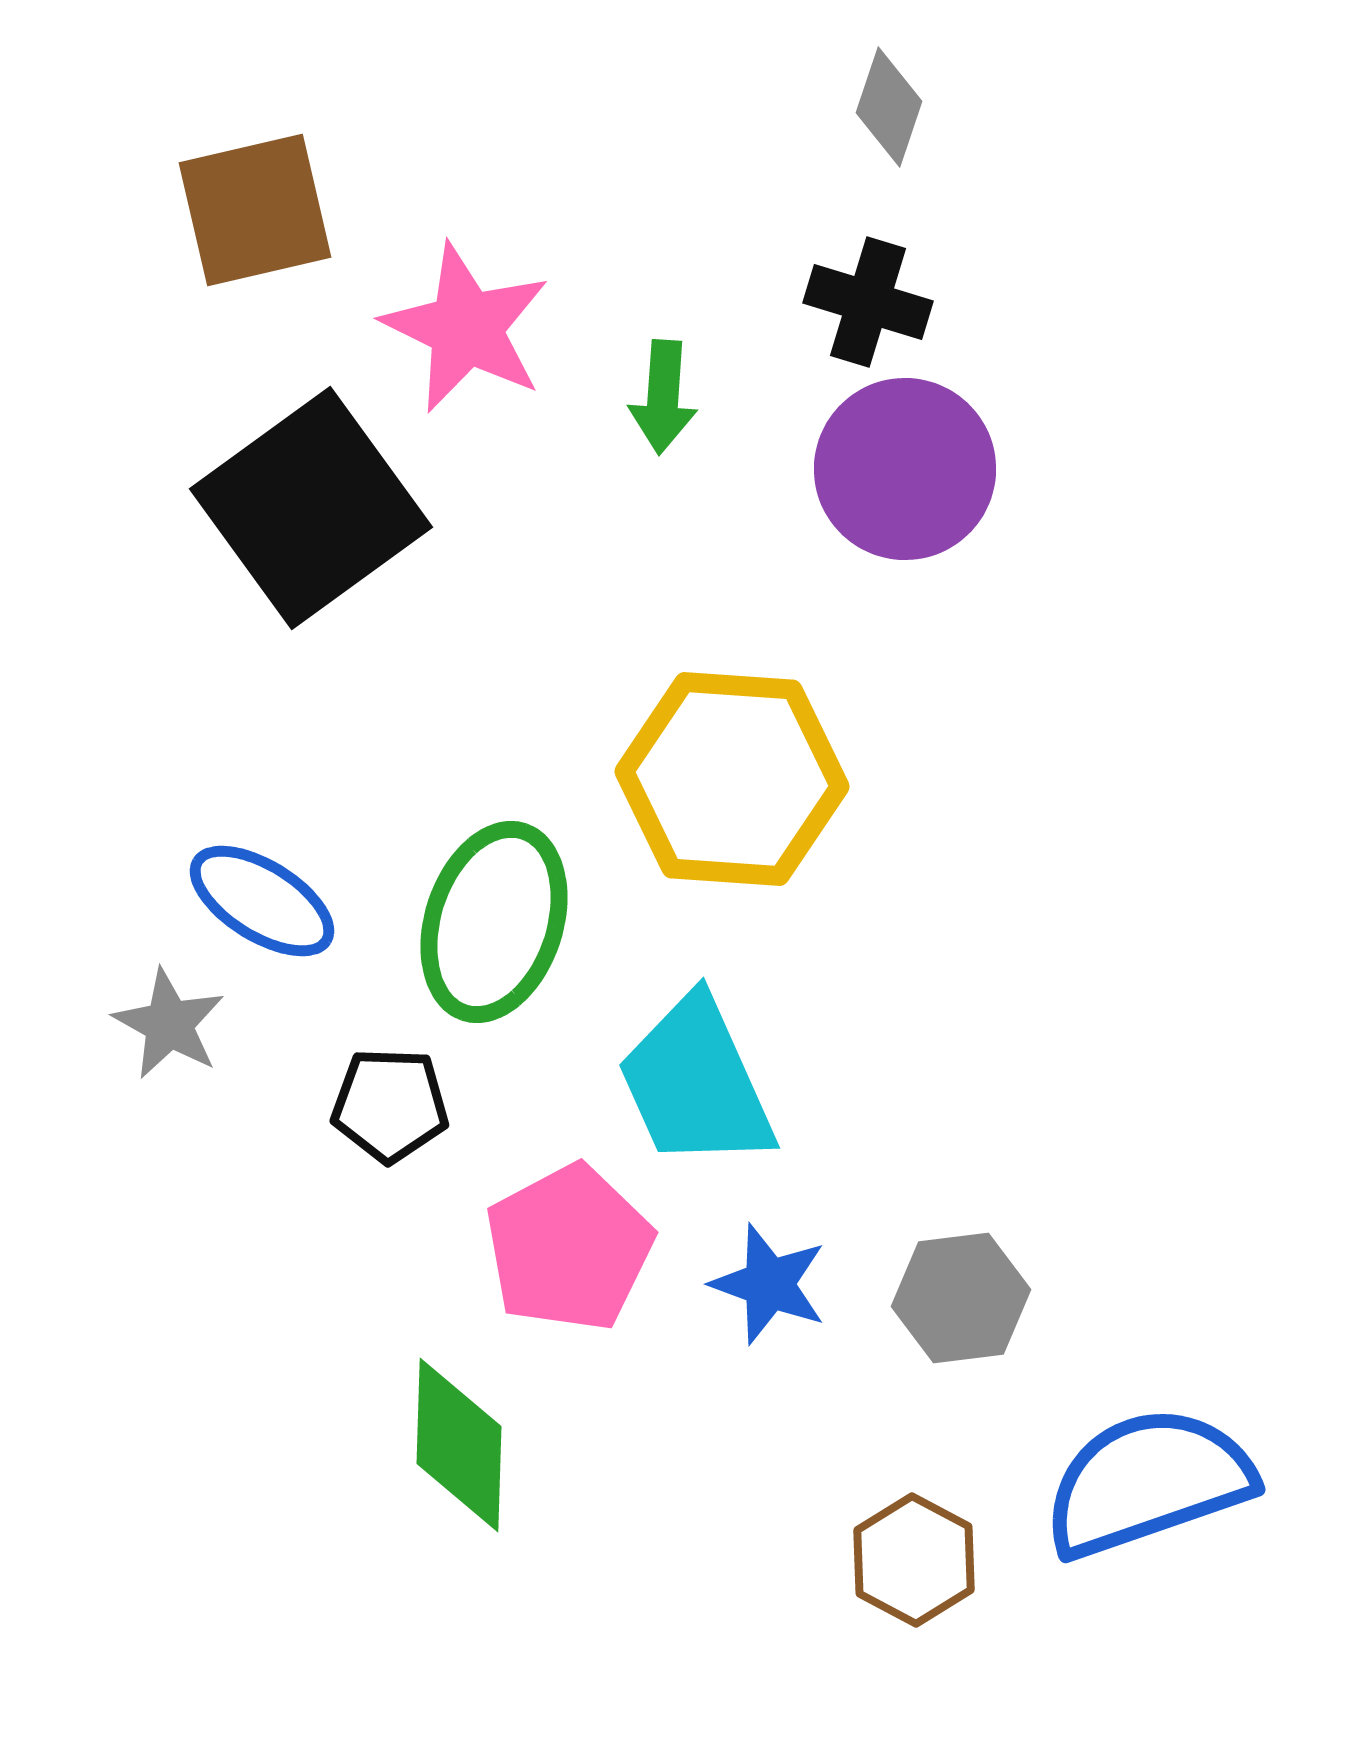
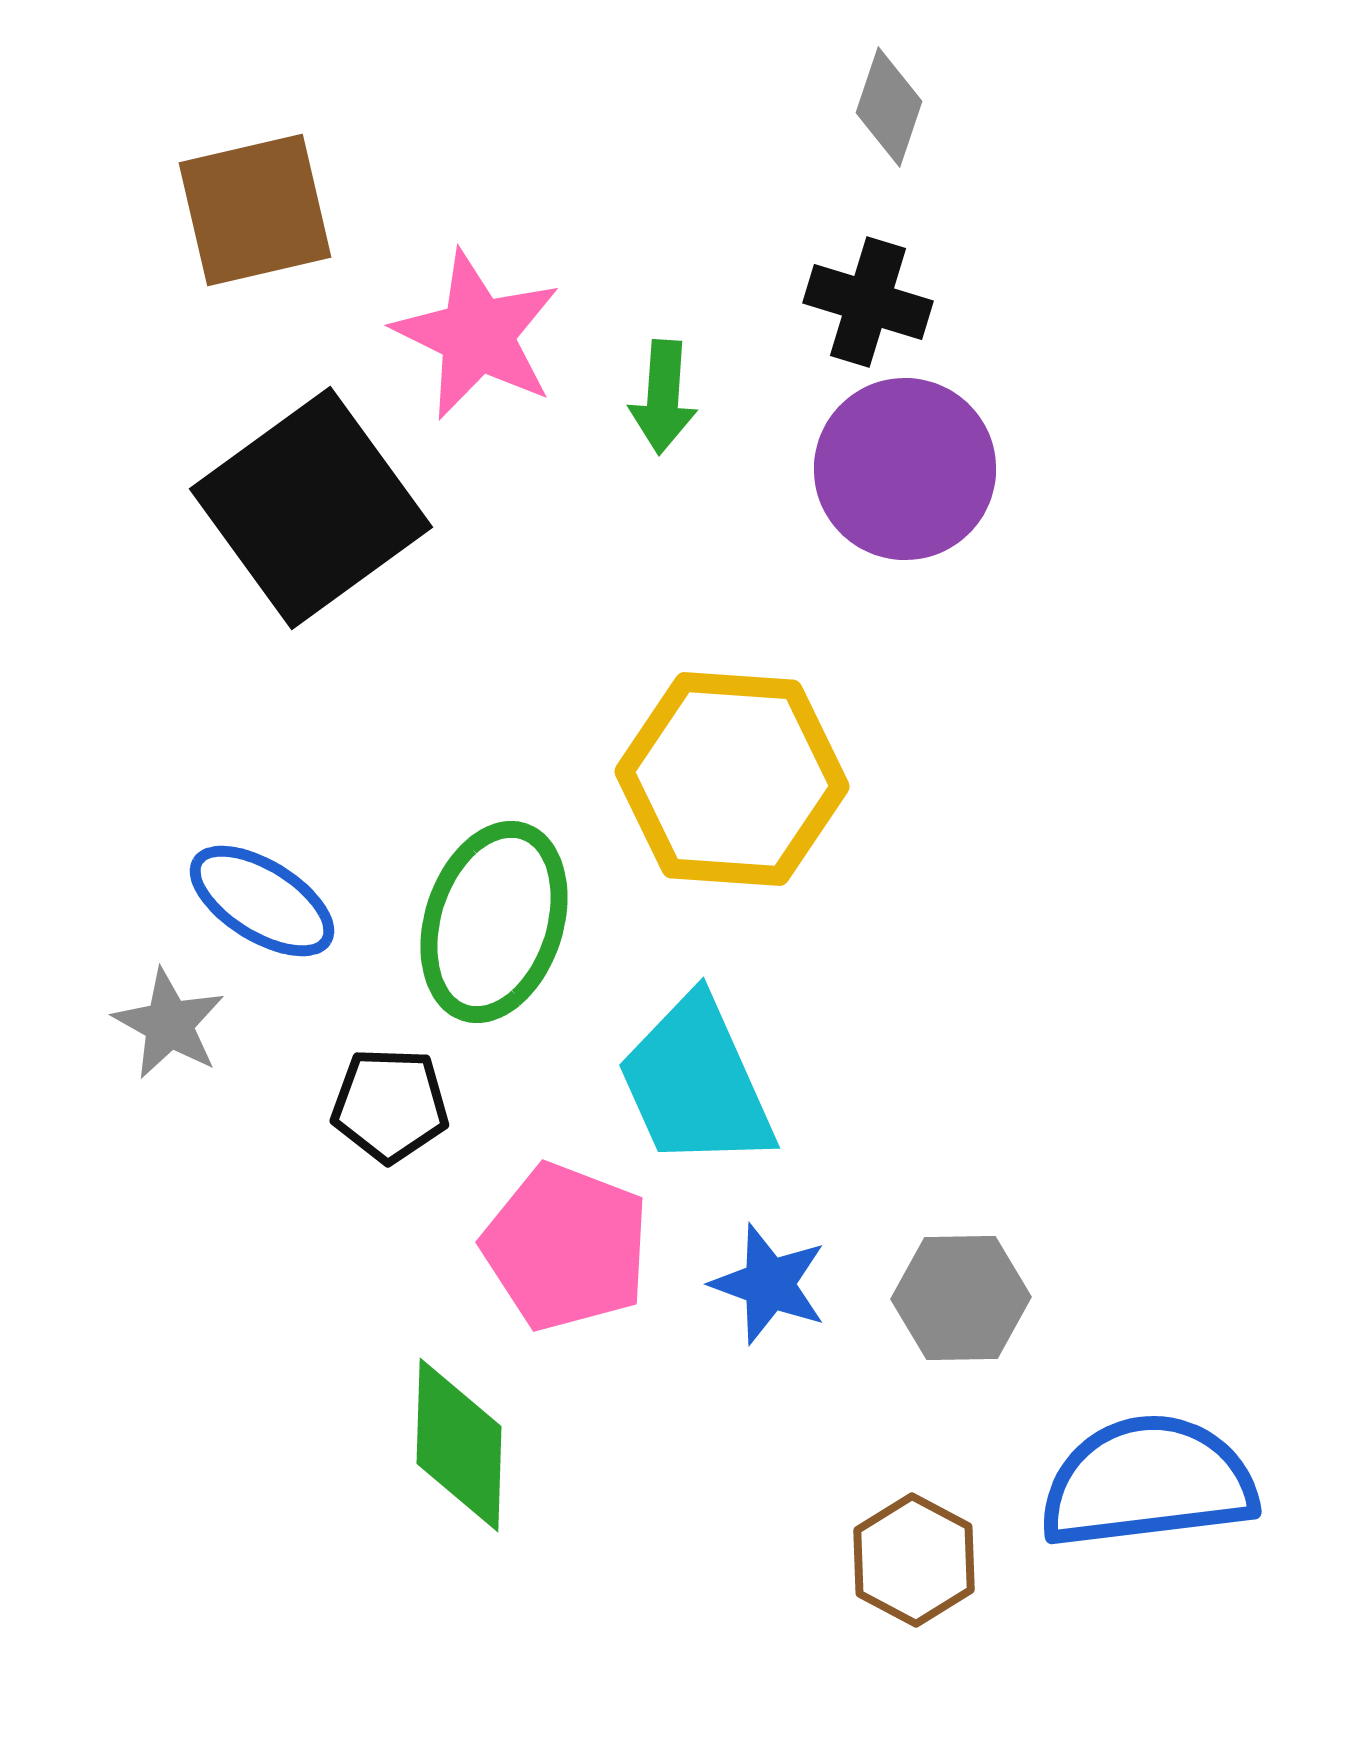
pink star: moved 11 px right, 7 px down
pink pentagon: moved 3 px left, 1 px up; rotated 23 degrees counterclockwise
gray hexagon: rotated 6 degrees clockwise
blue semicircle: rotated 12 degrees clockwise
